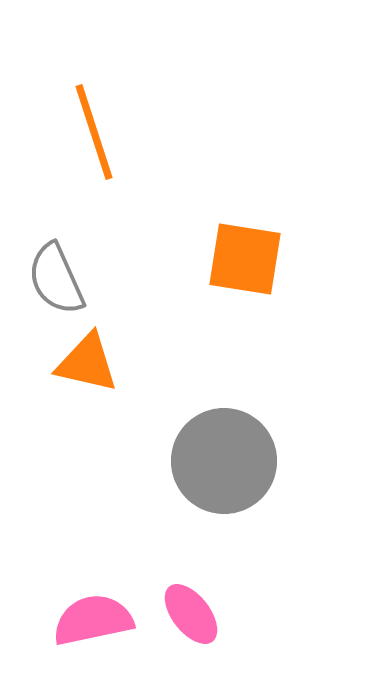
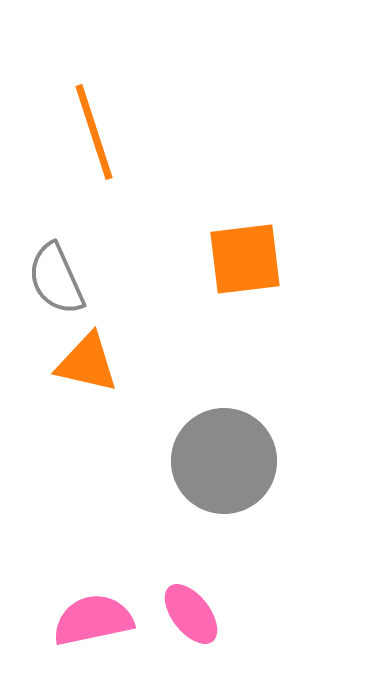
orange square: rotated 16 degrees counterclockwise
